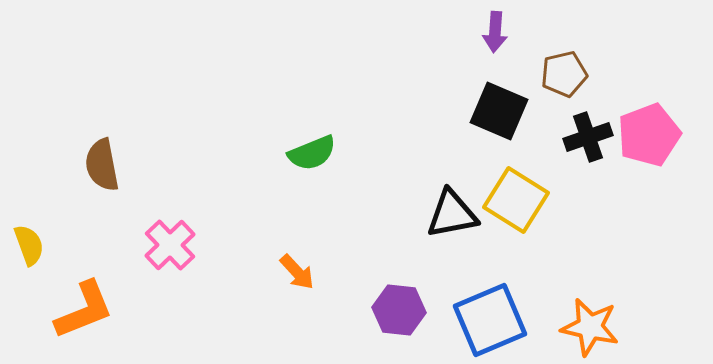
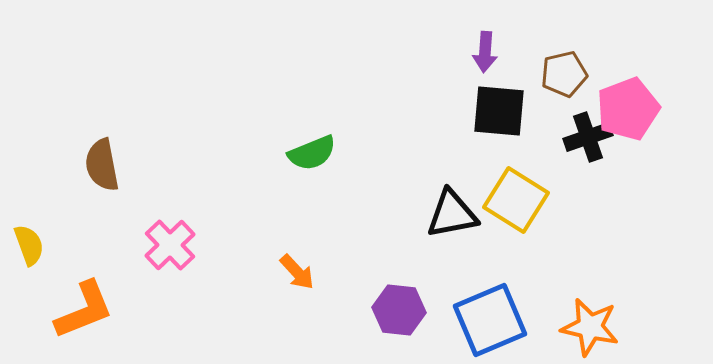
purple arrow: moved 10 px left, 20 px down
black square: rotated 18 degrees counterclockwise
pink pentagon: moved 21 px left, 26 px up
